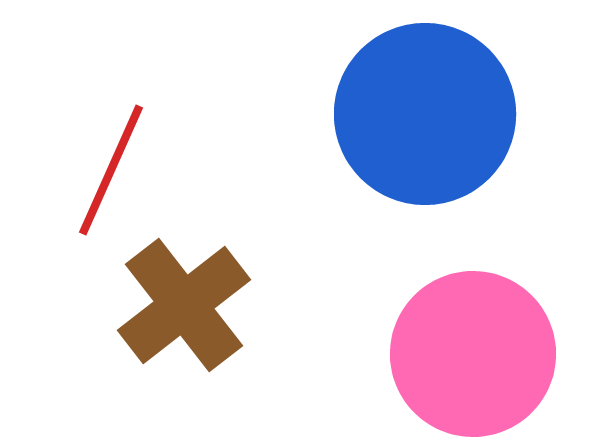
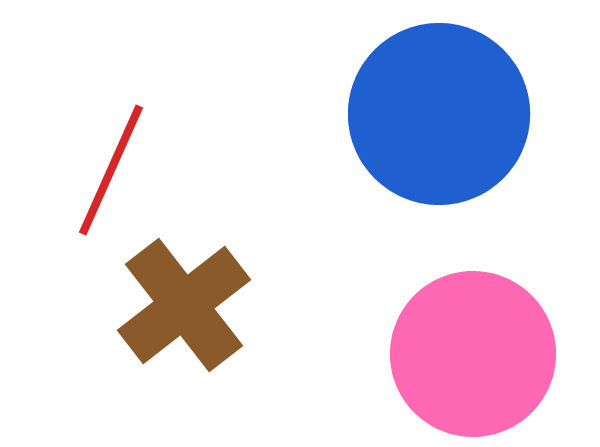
blue circle: moved 14 px right
